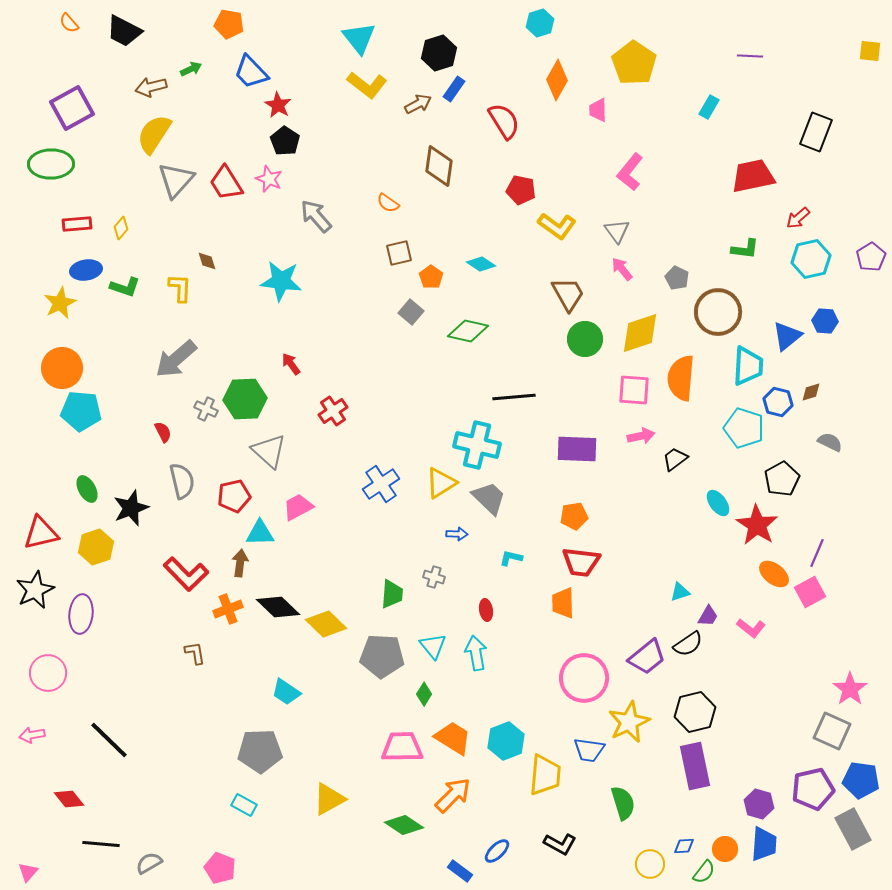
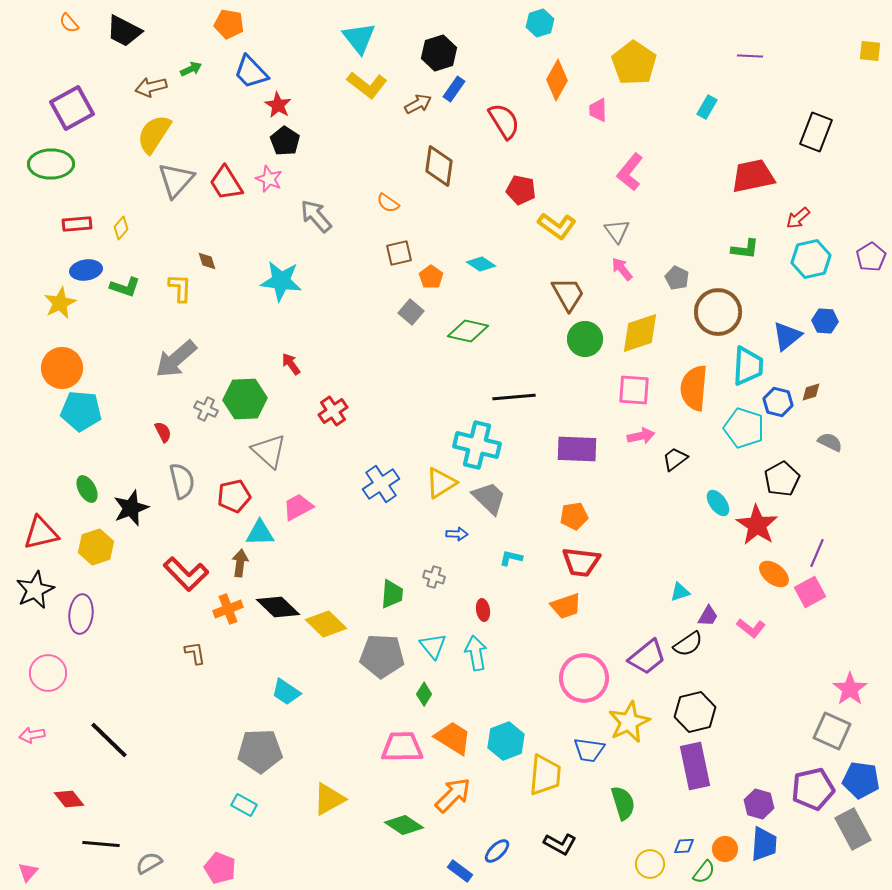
cyan rectangle at (709, 107): moved 2 px left
orange semicircle at (681, 378): moved 13 px right, 10 px down
orange trapezoid at (563, 603): moved 3 px right, 3 px down; rotated 108 degrees counterclockwise
red ellipse at (486, 610): moved 3 px left
